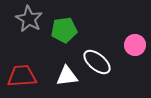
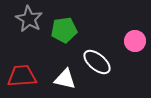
pink circle: moved 4 px up
white triangle: moved 2 px left, 3 px down; rotated 20 degrees clockwise
